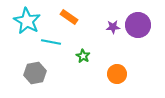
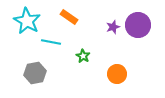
purple star: rotated 16 degrees counterclockwise
